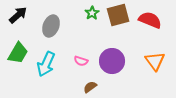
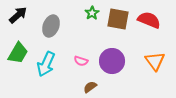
brown square: moved 4 px down; rotated 25 degrees clockwise
red semicircle: moved 1 px left
